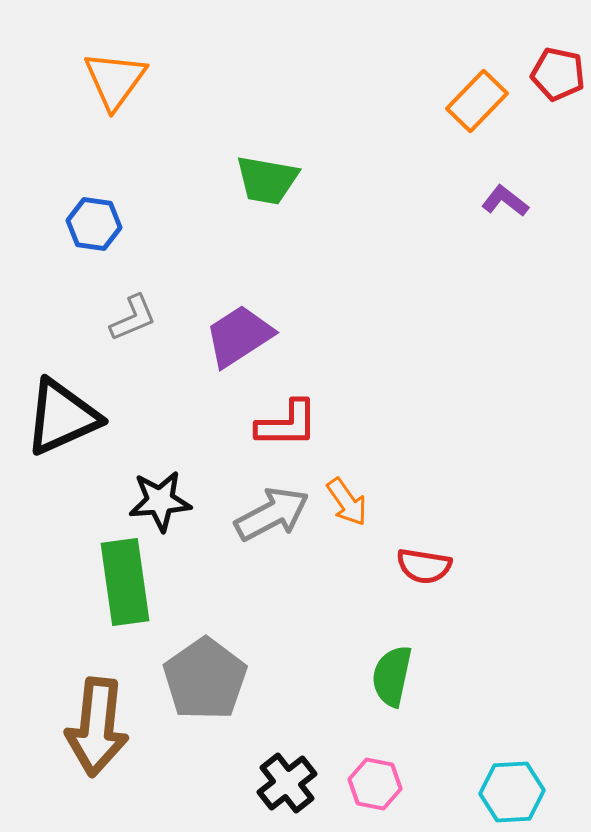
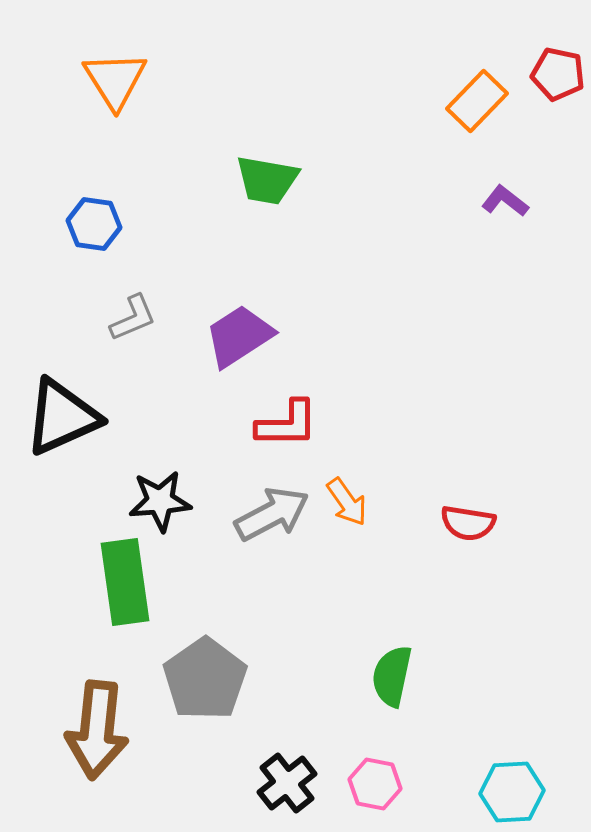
orange triangle: rotated 8 degrees counterclockwise
red semicircle: moved 44 px right, 43 px up
brown arrow: moved 3 px down
